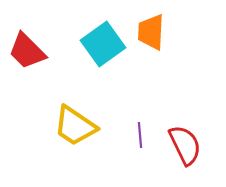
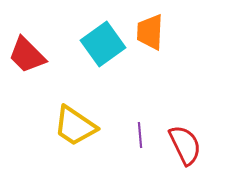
orange trapezoid: moved 1 px left
red trapezoid: moved 4 px down
